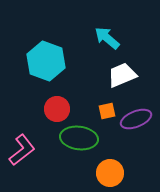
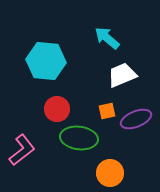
cyan hexagon: rotated 15 degrees counterclockwise
